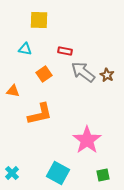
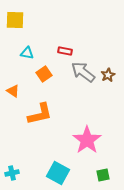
yellow square: moved 24 px left
cyan triangle: moved 2 px right, 4 px down
brown star: moved 1 px right; rotated 16 degrees clockwise
orange triangle: rotated 24 degrees clockwise
cyan cross: rotated 32 degrees clockwise
